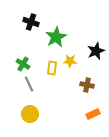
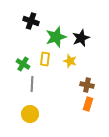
black cross: moved 1 px up
green star: rotated 10 degrees clockwise
black star: moved 15 px left, 13 px up
yellow star: rotated 16 degrees clockwise
yellow rectangle: moved 7 px left, 9 px up
gray line: moved 3 px right; rotated 28 degrees clockwise
orange rectangle: moved 5 px left, 10 px up; rotated 48 degrees counterclockwise
